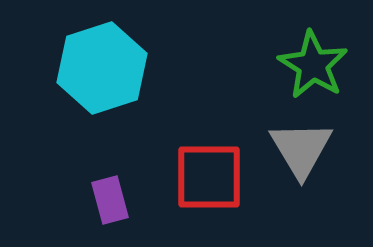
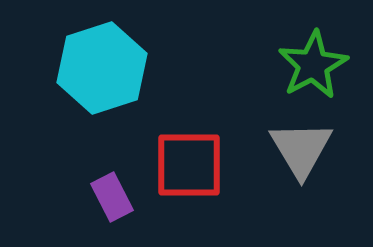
green star: rotated 12 degrees clockwise
red square: moved 20 px left, 12 px up
purple rectangle: moved 2 px right, 3 px up; rotated 12 degrees counterclockwise
